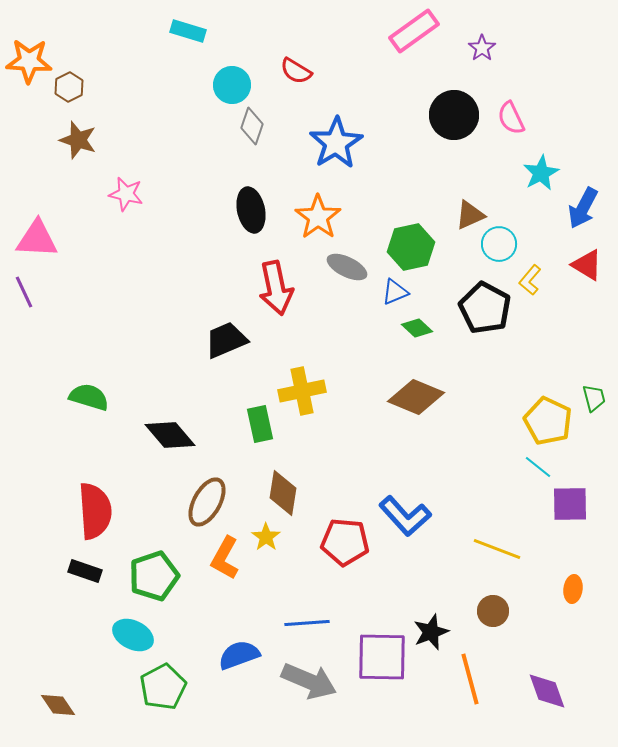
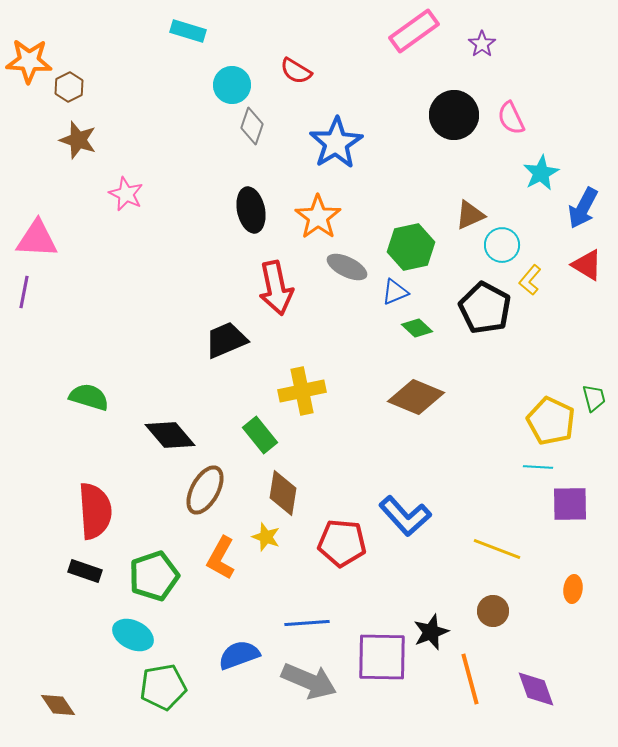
purple star at (482, 48): moved 4 px up
pink star at (126, 194): rotated 12 degrees clockwise
cyan circle at (499, 244): moved 3 px right, 1 px down
purple line at (24, 292): rotated 36 degrees clockwise
yellow pentagon at (548, 421): moved 3 px right
green rectangle at (260, 424): moved 11 px down; rotated 27 degrees counterclockwise
cyan line at (538, 467): rotated 36 degrees counterclockwise
brown ellipse at (207, 502): moved 2 px left, 12 px up
yellow star at (266, 537): rotated 16 degrees counterclockwise
red pentagon at (345, 542): moved 3 px left, 1 px down
orange L-shape at (225, 558): moved 4 px left
green pentagon at (163, 687): rotated 18 degrees clockwise
purple diamond at (547, 691): moved 11 px left, 2 px up
